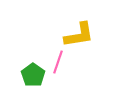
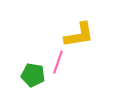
green pentagon: rotated 25 degrees counterclockwise
